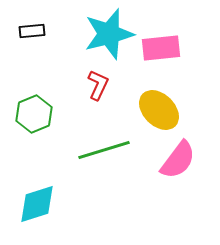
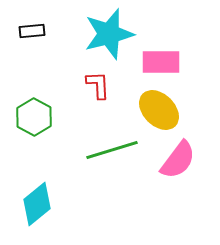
pink rectangle: moved 14 px down; rotated 6 degrees clockwise
red L-shape: rotated 28 degrees counterclockwise
green hexagon: moved 3 px down; rotated 9 degrees counterclockwise
green line: moved 8 px right
cyan diamond: rotated 21 degrees counterclockwise
